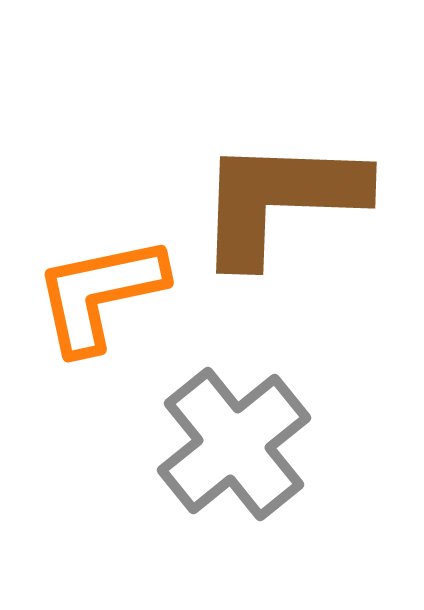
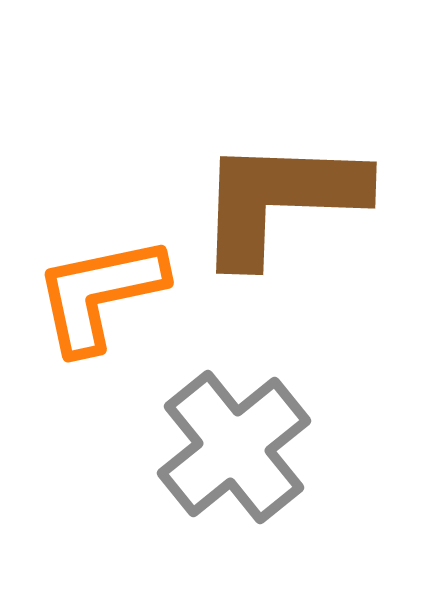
gray cross: moved 3 px down
